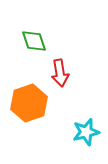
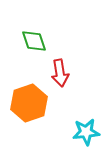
cyan star: rotated 8 degrees clockwise
